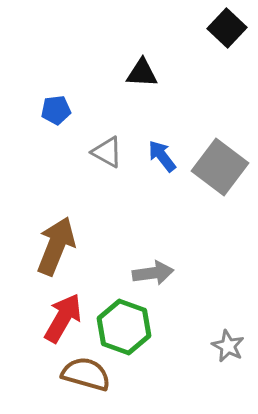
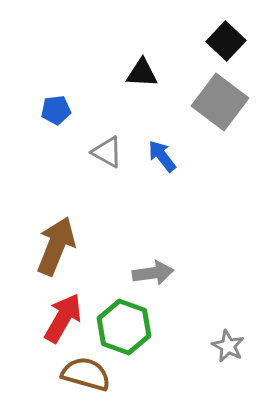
black square: moved 1 px left, 13 px down
gray square: moved 65 px up
